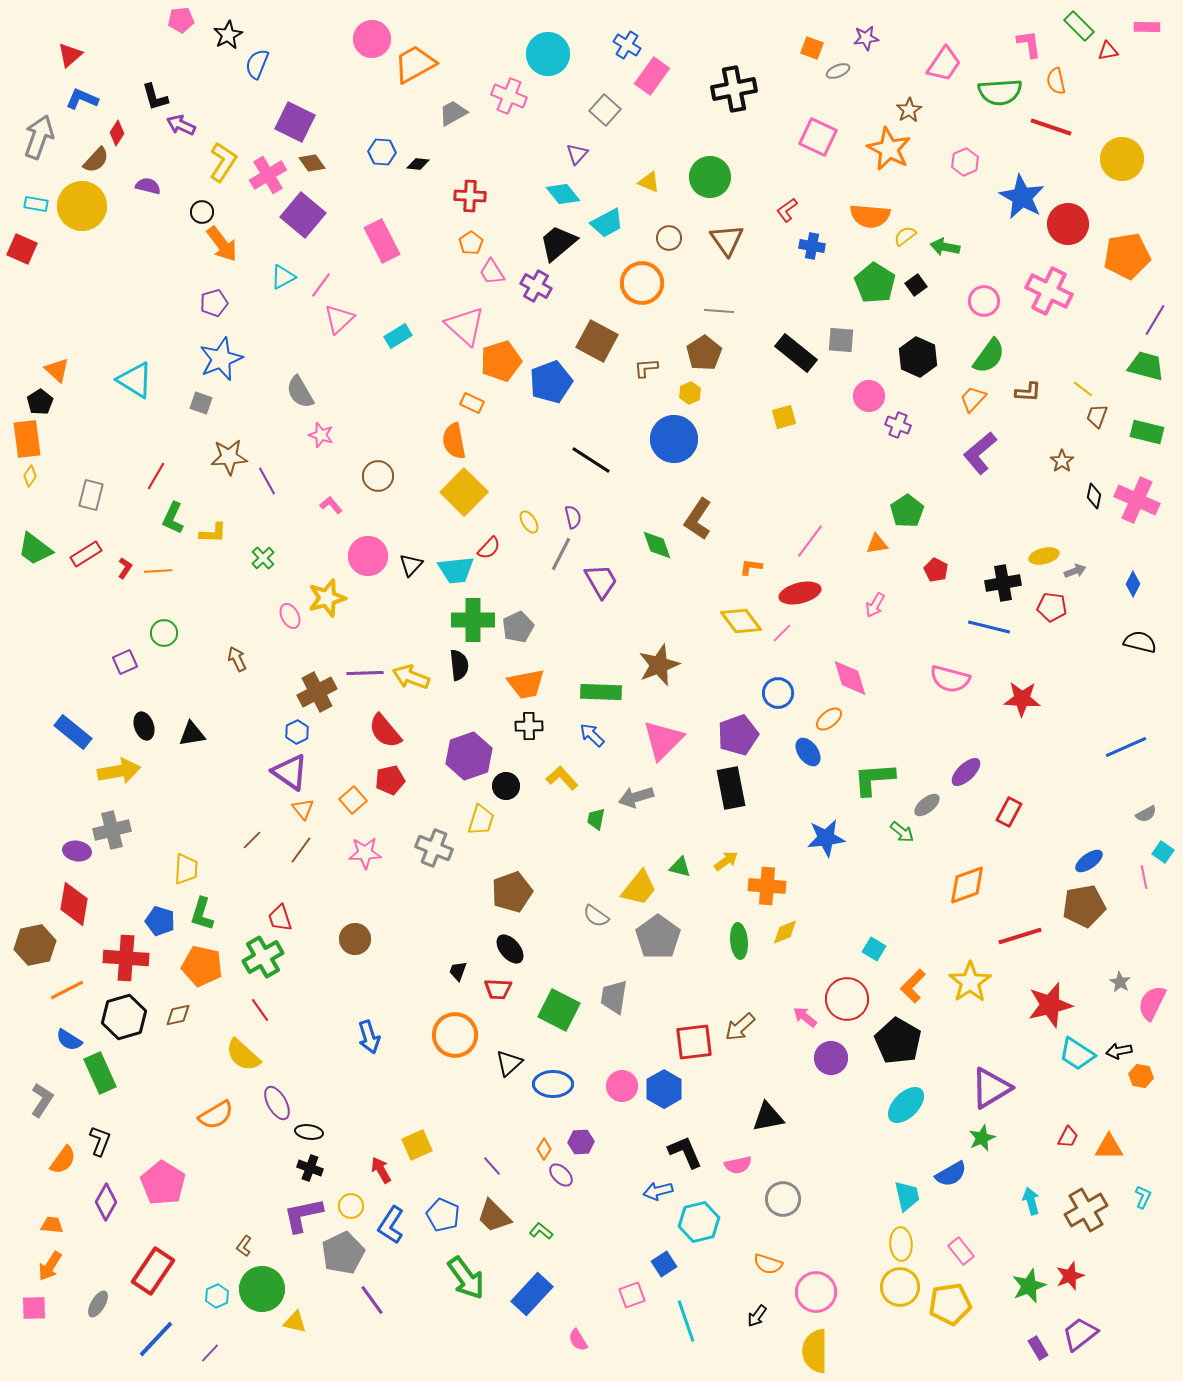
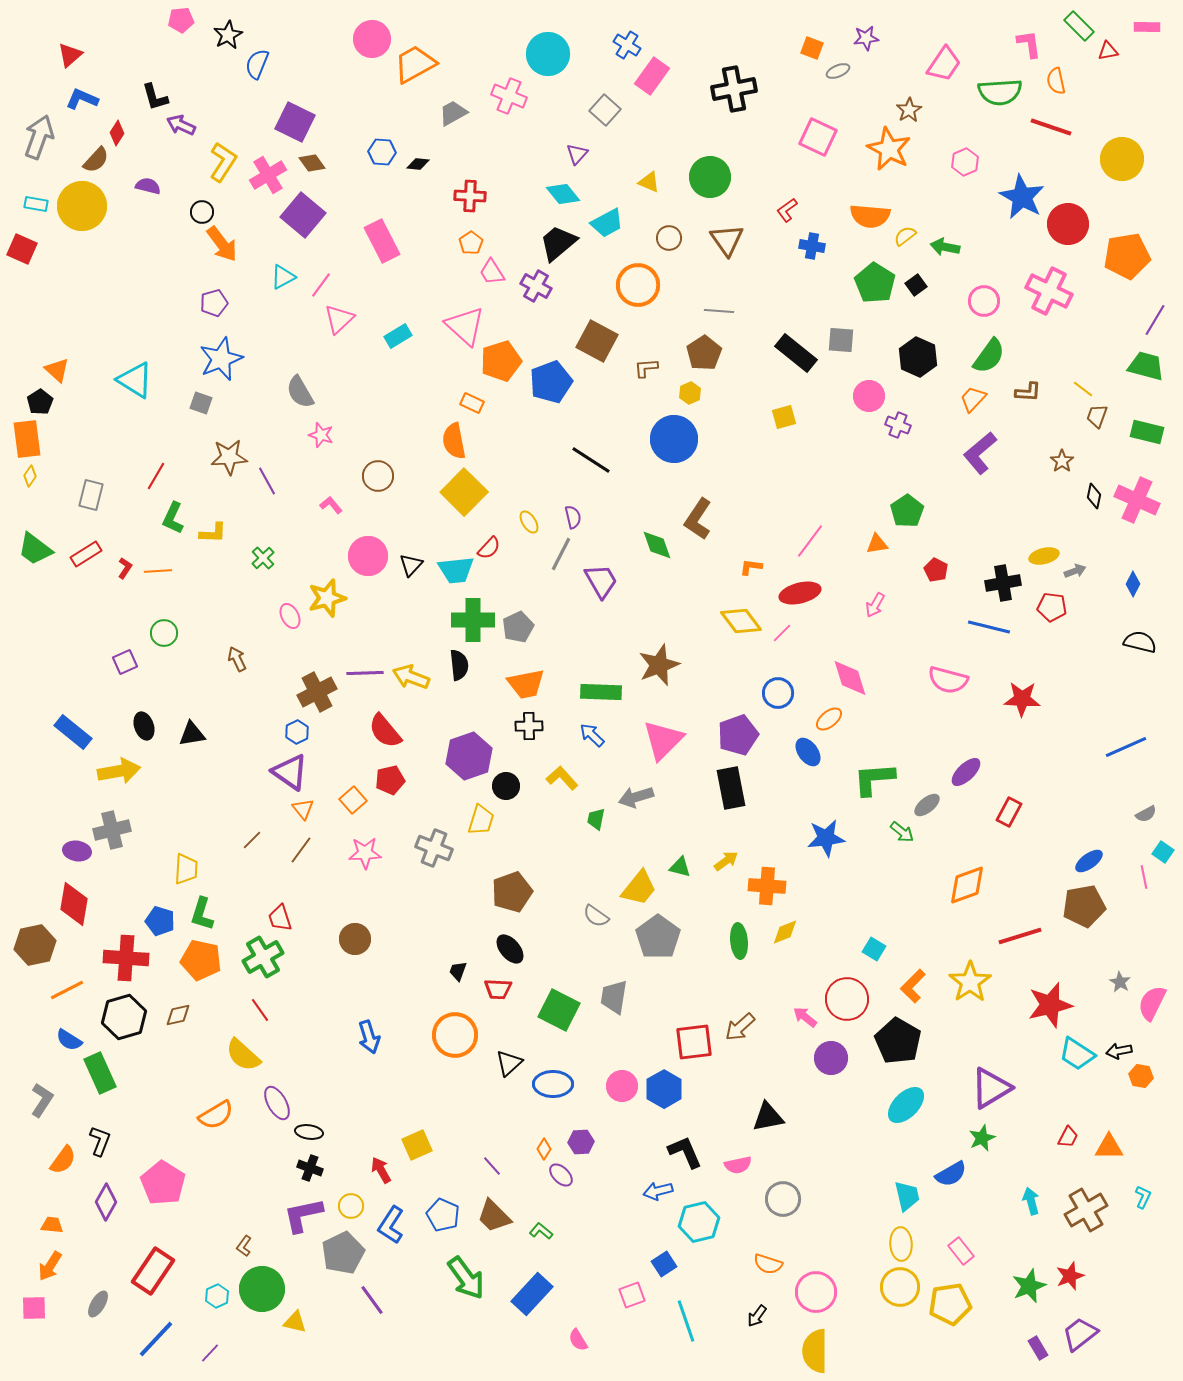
orange circle at (642, 283): moved 4 px left, 2 px down
pink semicircle at (950, 679): moved 2 px left, 1 px down
orange pentagon at (202, 966): moved 1 px left, 6 px up
